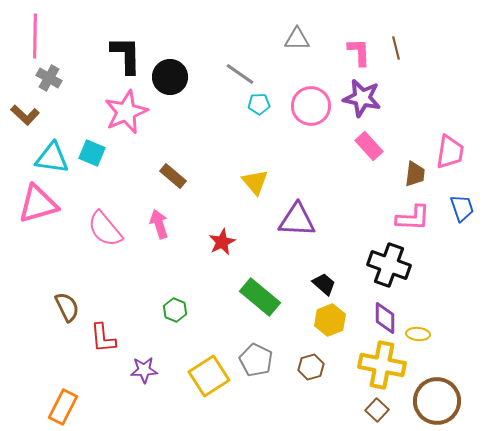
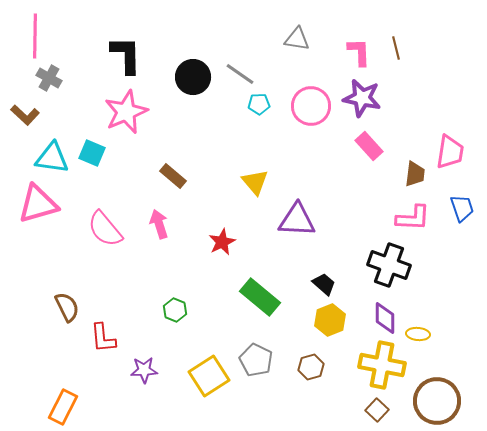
gray triangle at (297, 39): rotated 8 degrees clockwise
black circle at (170, 77): moved 23 px right
